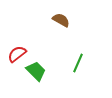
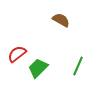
green line: moved 3 px down
green trapezoid: moved 2 px right, 3 px up; rotated 90 degrees counterclockwise
